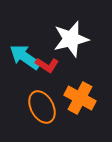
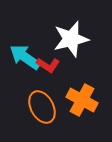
red L-shape: moved 1 px right
orange cross: moved 2 px right, 2 px down
